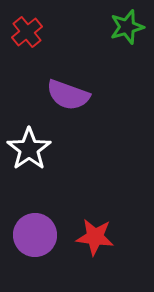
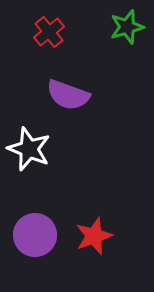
red cross: moved 22 px right
white star: rotated 15 degrees counterclockwise
red star: moved 1 px left, 1 px up; rotated 27 degrees counterclockwise
